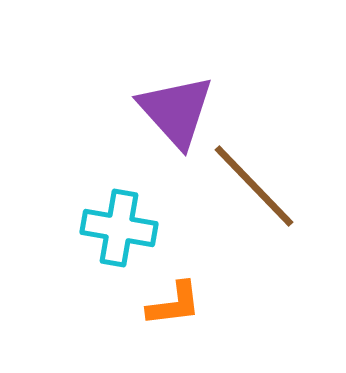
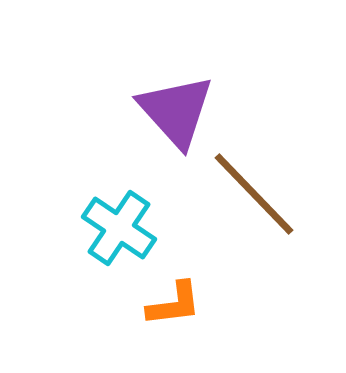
brown line: moved 8 px down
cyan cross: rotated 24 degrees clockwise
